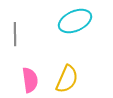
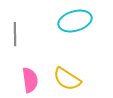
cyan ellipse: rotated 8 degrees clockwise
yellow semicircle: rotated 100 degrees clockwise
